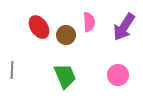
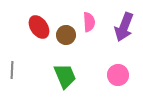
purple arrow: rotated 12 degrees counterclockwise
